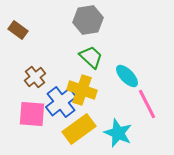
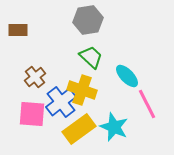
brown rectangle: rotated 36 degrees counterclockwise
cyan star: moved 4 px left, 6 px up
